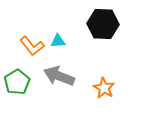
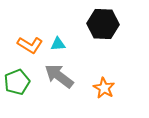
cyan triangle: moved 3 px down
orange L-shape: moved 2 px left, 1 px up; rotated 20 degrees counterclockwise
gray arrow: rotated 16 degrees clockwise
green pentagon: rotated 10 degrees clockwise
